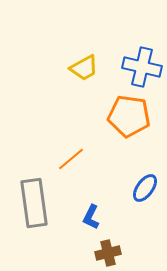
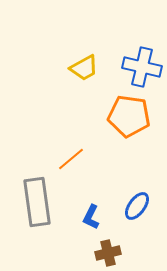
blue ellipse: moved 8 px left, 18 px down
gray rectangle: moved 3 px right, 1 px up
